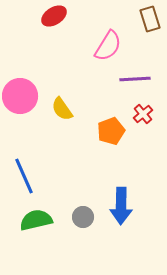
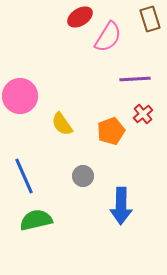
red ellipse: moved 26 px right, 1 px down
pink semicircle: moved 9 px up
yellow semicircle: moved 15 px down
gray circle: moved 41 px up
